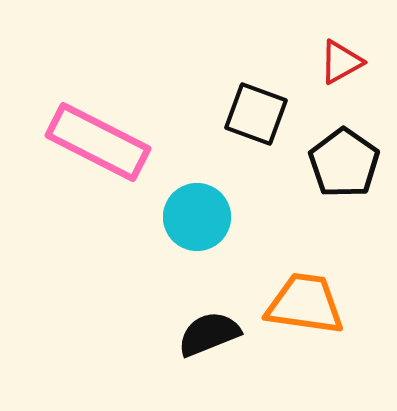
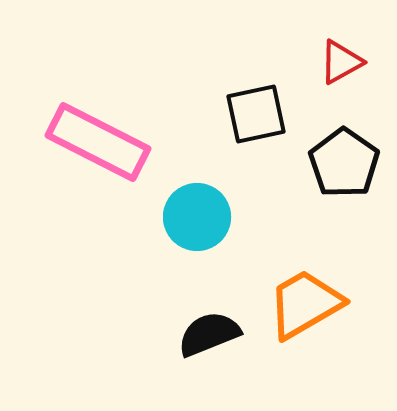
black square: rotated 32 degrees counterclockwise
orange trapezoid: rotated 38 degrees counterclockwise
